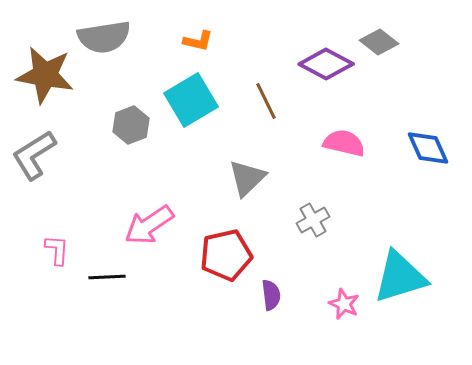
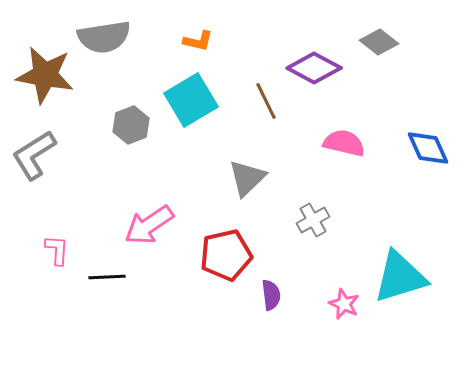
purple diamond: moved 12 px left, 4 px down
